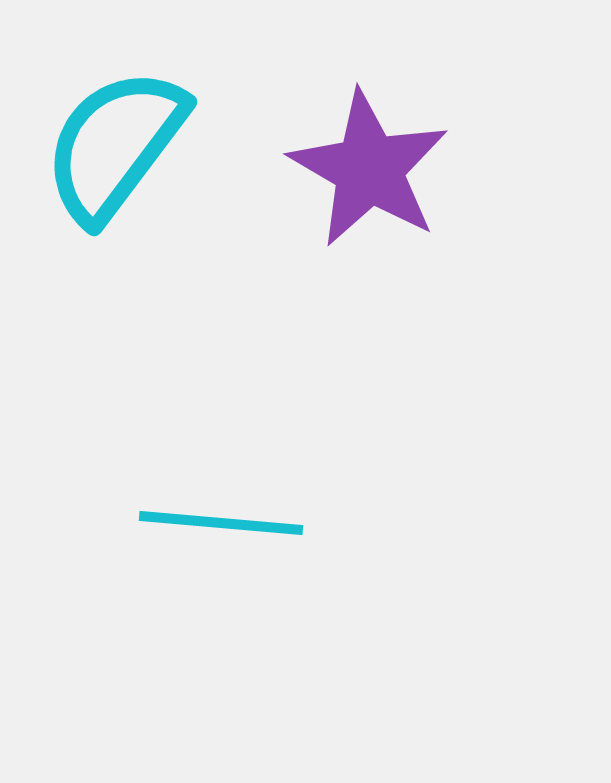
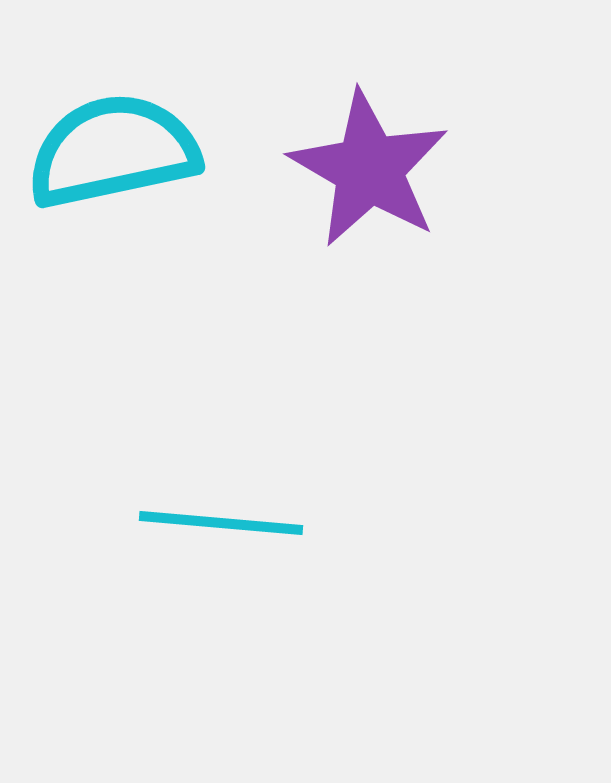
cyan semicircle: moved 2 px left, 6 px down; rotated 41 degrees clockwise
